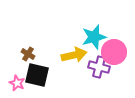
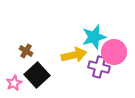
brown cross: moved 2 px left, 3 px up
black square: rotated 35 degrees clockwise
pink star: moved 3 px left; rotated 21 degrees clockwise
